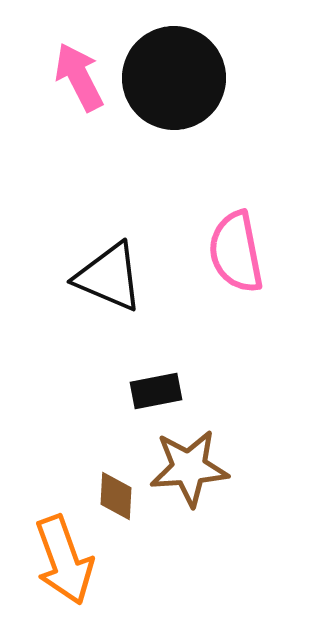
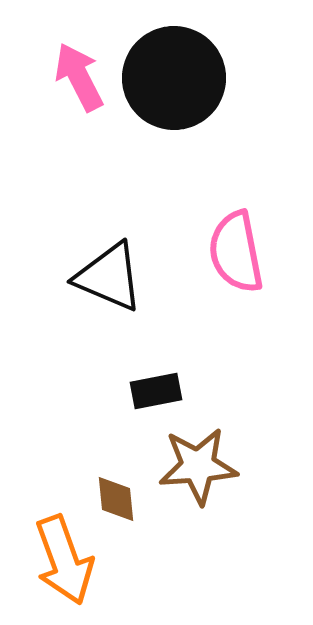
brown star: moved 9 px right, 2 px up
brown diamond: moved 3 px down; rotated 9 degrees counterclockwise
